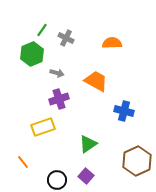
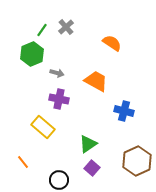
gray cross: moved 11 px up; rotated 21 degrees clockwise
orange semicircle: rotated 36 degrees clockwise
purple cross: rotated 30 degrees clockwise
yellow rectangle: rotated 60 degrees clockwise
purple square: moved 6 px right, 8 px up
black circle: moved 2 px right
